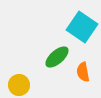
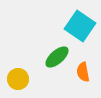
cyan square: moved 2 px left, 1 px up
yellow circle: moved 1 px left, 6 px up
